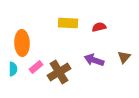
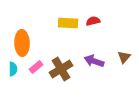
red semicircle: moved 6 px left, 6 px up
purple arrow: moved 1 px down
brown cross: moved 2 px right, 3 px up
